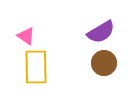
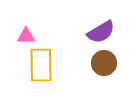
pink triangle: rotated 36 degrees counterclockwise
yellow rectangle: moved 5 px right, 2 px up
